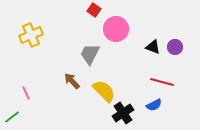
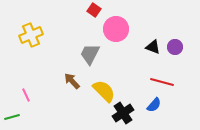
pink line: moved 2 px down
blue semicircle: rotated 21 degrees counterclockwise
green line: rotated 21 degrees clockwise
